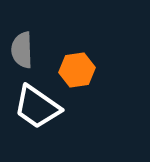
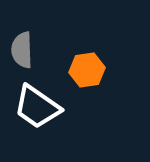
orange hexagon: moved 10 px right
